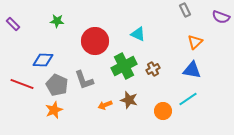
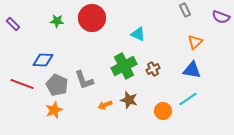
red circle: moved 3 px left, 23 px up
